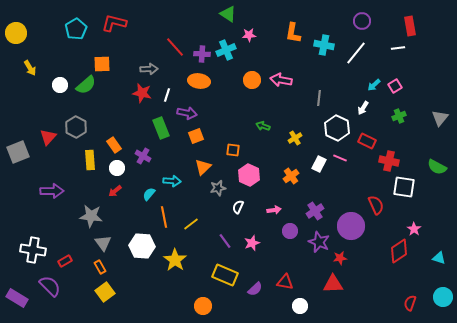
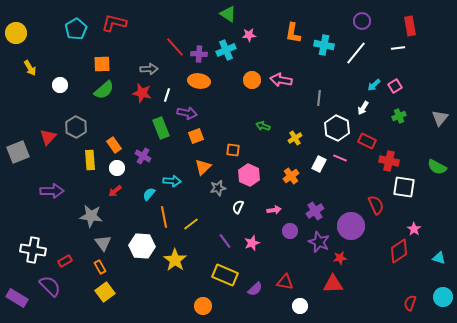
purple cross at (202, 54): moved 3 px left
green semicircle at (86, 85): moved 18 px right, 5 px down
